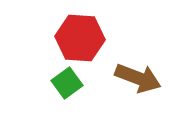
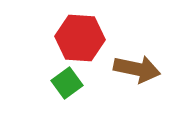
brown arrow: moved 1 px left, 9 px up; rotated 9 degrees counterclockwise
